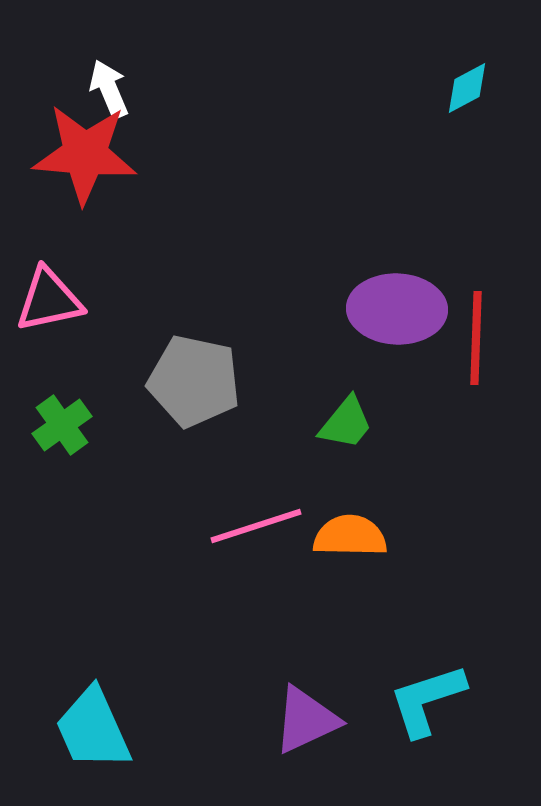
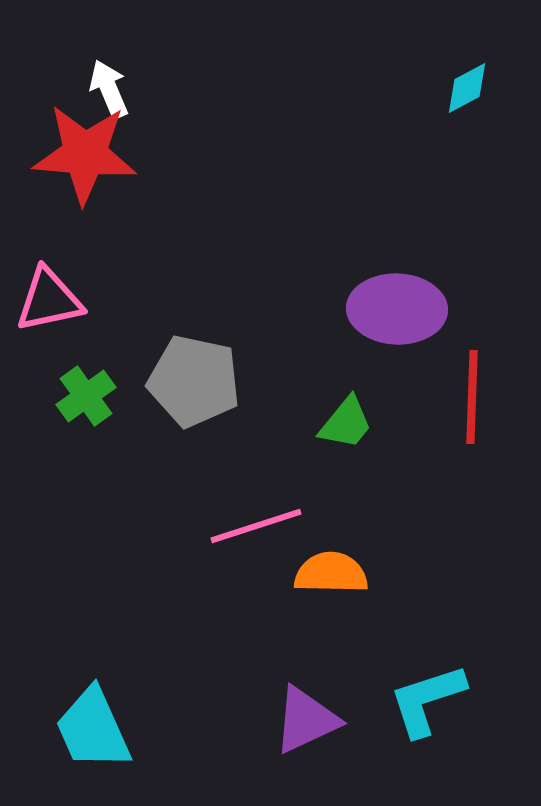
red line: moved 4 px left, 59 px down
green cross: moved 24 px right, 29 px up
orange semicircle: moved 19 px left, 37 px down
